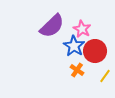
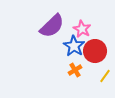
orange cross: moved 2 px left; rotated 24 degrees clockwise
